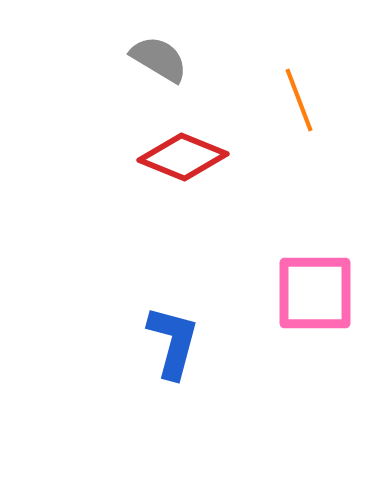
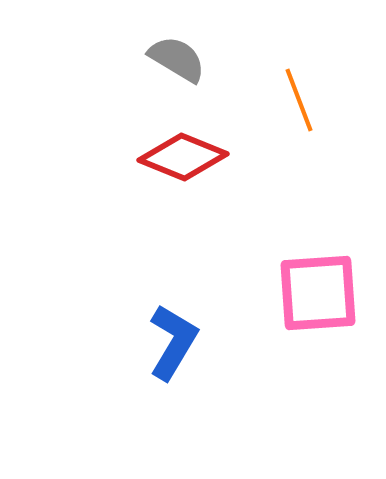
gray semicircle: moved 18 px right
pink square: moved 3 px right; rotated 4 degrees counterclockwise
blue L-shape: rotated 16 degrees clockwise
